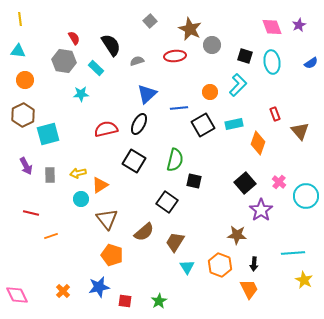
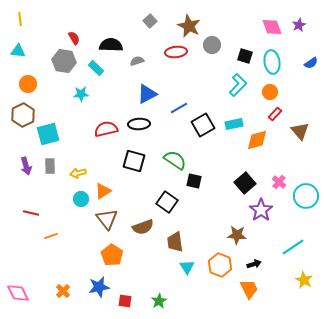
brown star at (190, 29): moved 1 px left, 3 px up
black semicircle at (111, 45): rotated 55 degrees counterclockwise
red ellipse at (175, 56): moved 1 px right, 4 px up
orange circle at (25, 80): moved 3 px right, 4 px down
orange circle at (210, 92): moved 60 px right
blue triangle at (147, 94): rotated 15 degrees clockwise
blue line at (179, 108): rotated 24 degrees counterclockwise
red rectangle at (275, 114): rotated 64 degrees clockwise
black ellipse at (139, 124): rotated 60 degrees clockwise
orange diamond at (258, 143): moved 1 px left, 3 px up; rotated 55 degrees clockwise
green semicircle at (175, 160): rotated 70 degrees counterclockwise
black square at (134, 161): rotated 15 degrees counterclockwise
purple arrow at (26, 166): rotated 12 degrees clockwise
gray rectangle at (50, 175): moved 9 px up
orange triangle at (100, 185): moved 3 px right, 6 px down
brown semicircle at (144, 232): moved 1 px left, 5 px up; rotated 20 degrees clockwise
brown trapezoid at (175, 242): rotated 40 degrees counterclockwise
cyan line at (293, 253): moved 6 px up; rotated 30 degrees counterclockwise
orange pentagon at (112, 255): rotated 15 degrees clockwise
black arrow at (254, 264): rotated 112 degrees counterclockwise
pink diamond at (17, 295): moved 1 px right, 2 px up
